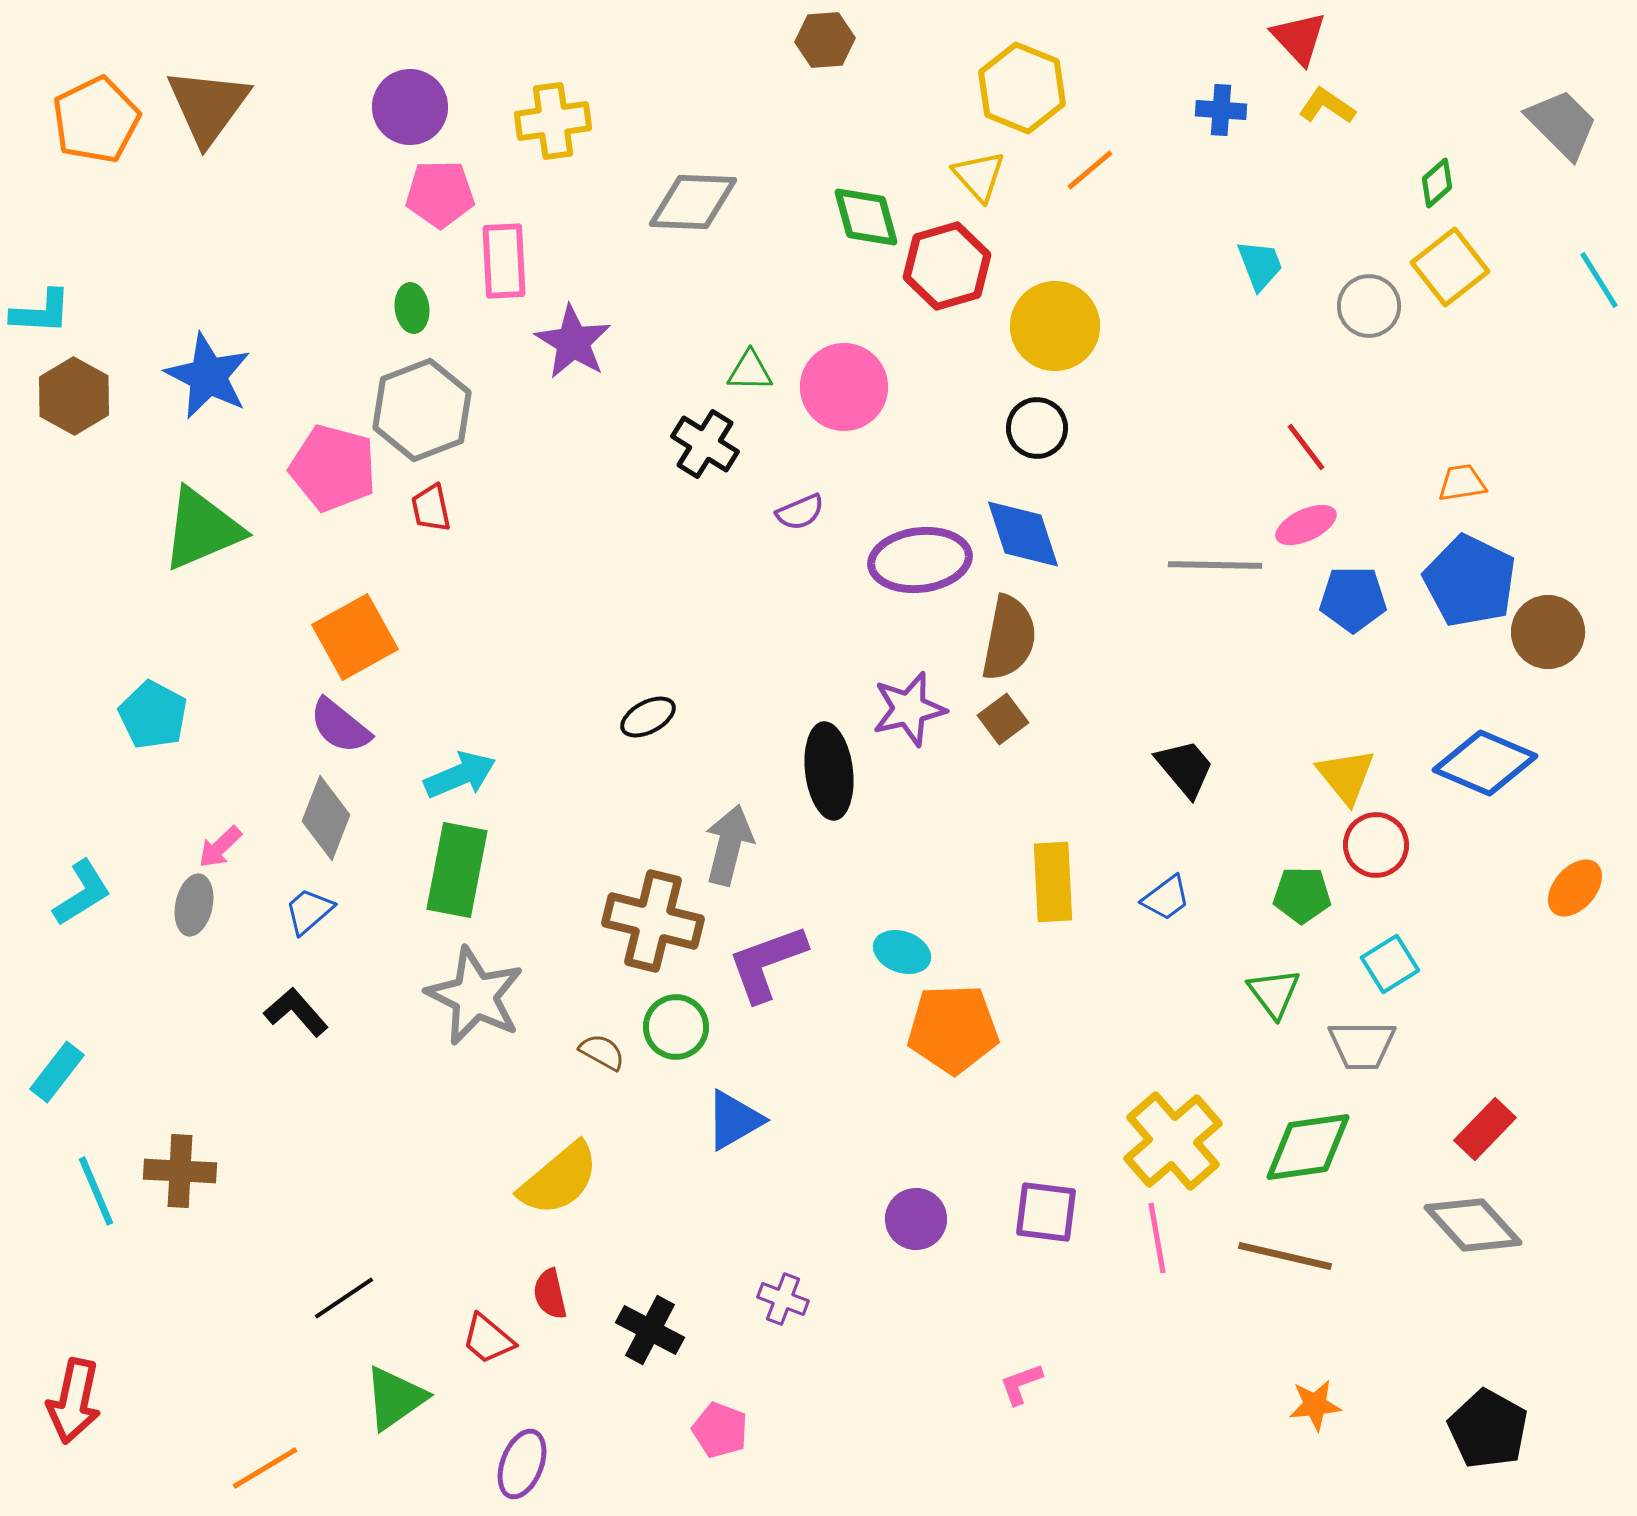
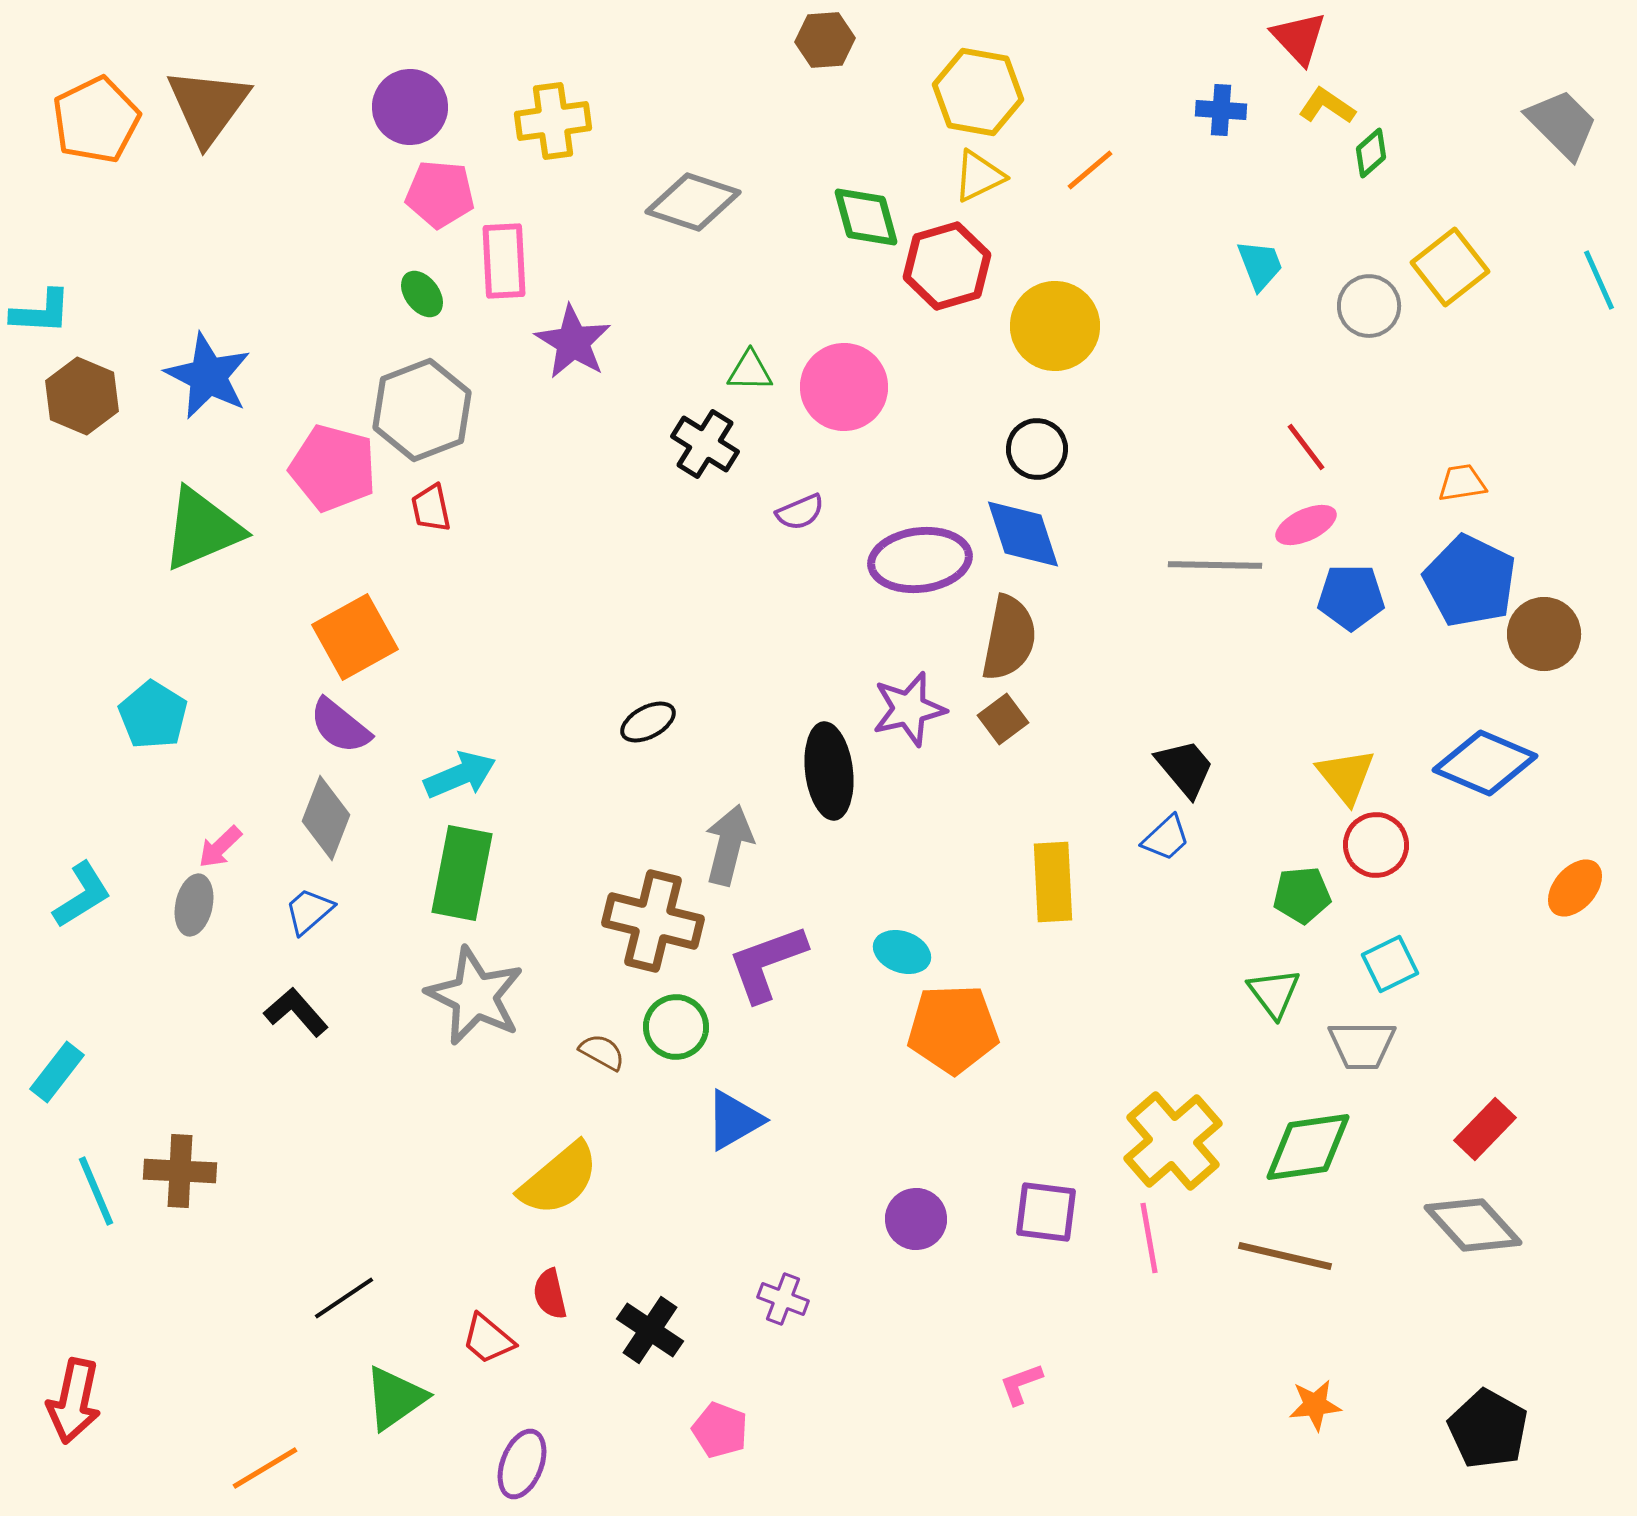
yellow hexagon at (1022, 88): moved 44 px left, 4 px down; rotated 12 degrees counterclockwise
yellow triangle at (979, 176): rotated 46 degrees clockwise
green diamond at (1437, 183): moved 66 px left, 30 px up
pink pentagon at (440, 194): rotated 6 degrees clockwise
gray diamond at (693, 202): rotated 16 degrees clockwise
cyan line at (1599, 280): rotated 8 degrees clockwise
green ellipse at (412, 308): moved 10 px right, 14 px up; rotated 30 degrees counterclockwise
brown hexagon at (74, 396): moved 8 px right; rotated 6 degrees counterclockwise
black circle at (1037, 428): moved 21 px down
blue pentagon at (1353, 599): moved 2 px left, 2 px up
brown circle at (1548, 632): moved 4 px left, 2 px down
cyan pentagon at (153, 715): rotated 4 degrees clockwise
black ellipse at (648, 717): moved 5 px down
green rectangle at (457, 870): moved 5 px right, 3 px down
cyan L-shape at (82, 893): moved 2 px down
green pentagon at (1302, 895): rotated 6 degrees counterclockwise
blue trapezoid at (1166, 898): moved 60 px up; rotated 6 degrees counterclockwise
cyan square at (1390, 964): rotated 6 degrees clockwise
pink line at (1157, 1238): moved 8 px left
black cross at (650, 1330): rotated 6 degrees clockwise
